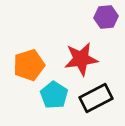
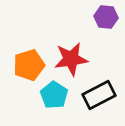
purple hexagon: rotated 10 degrees clockwise
red star: moved 10 px left
black rectangle: moved 3 px right, 3 px up
